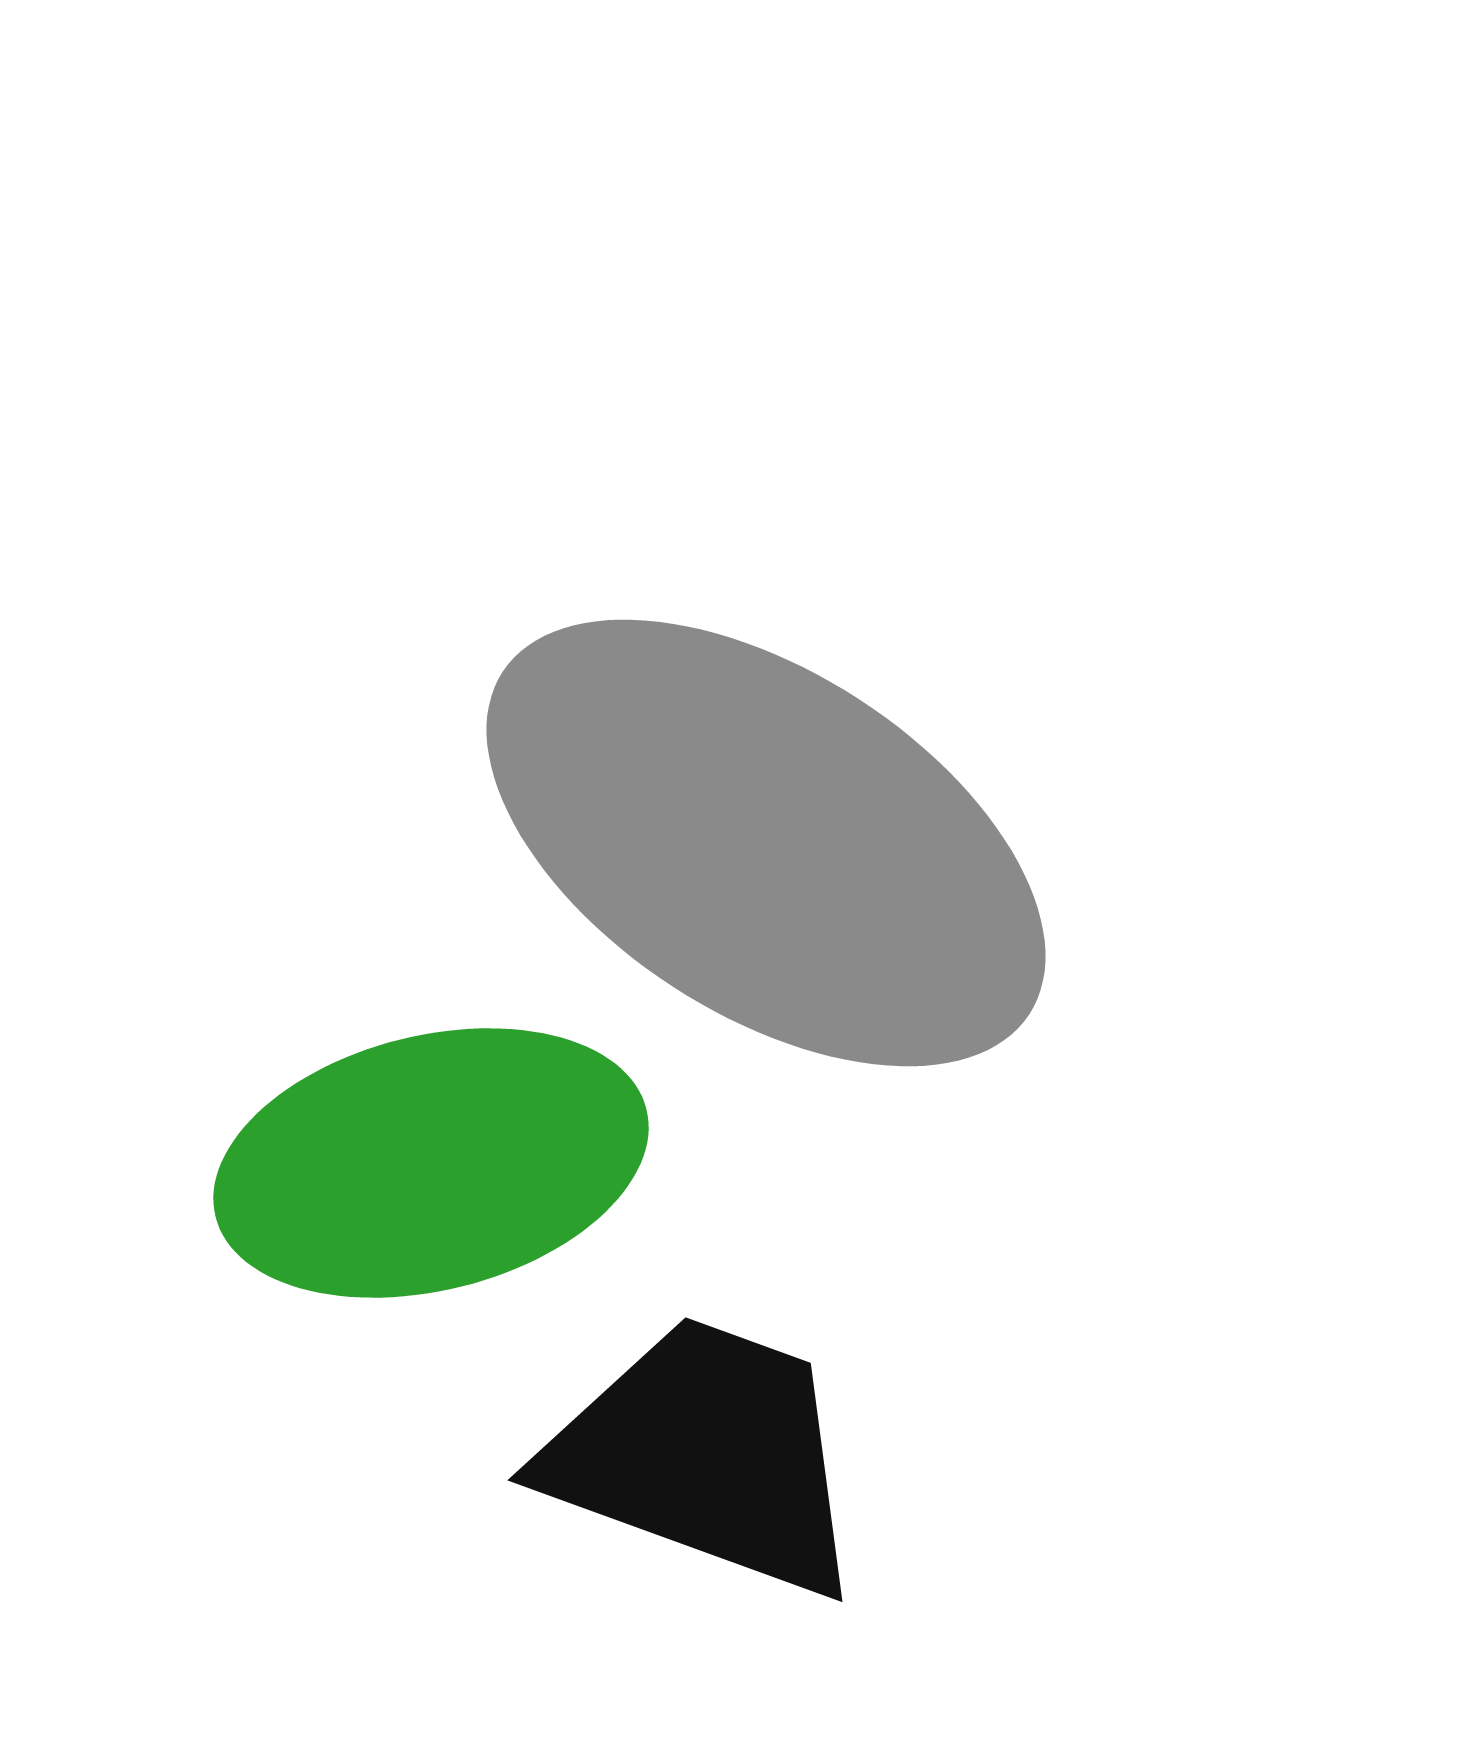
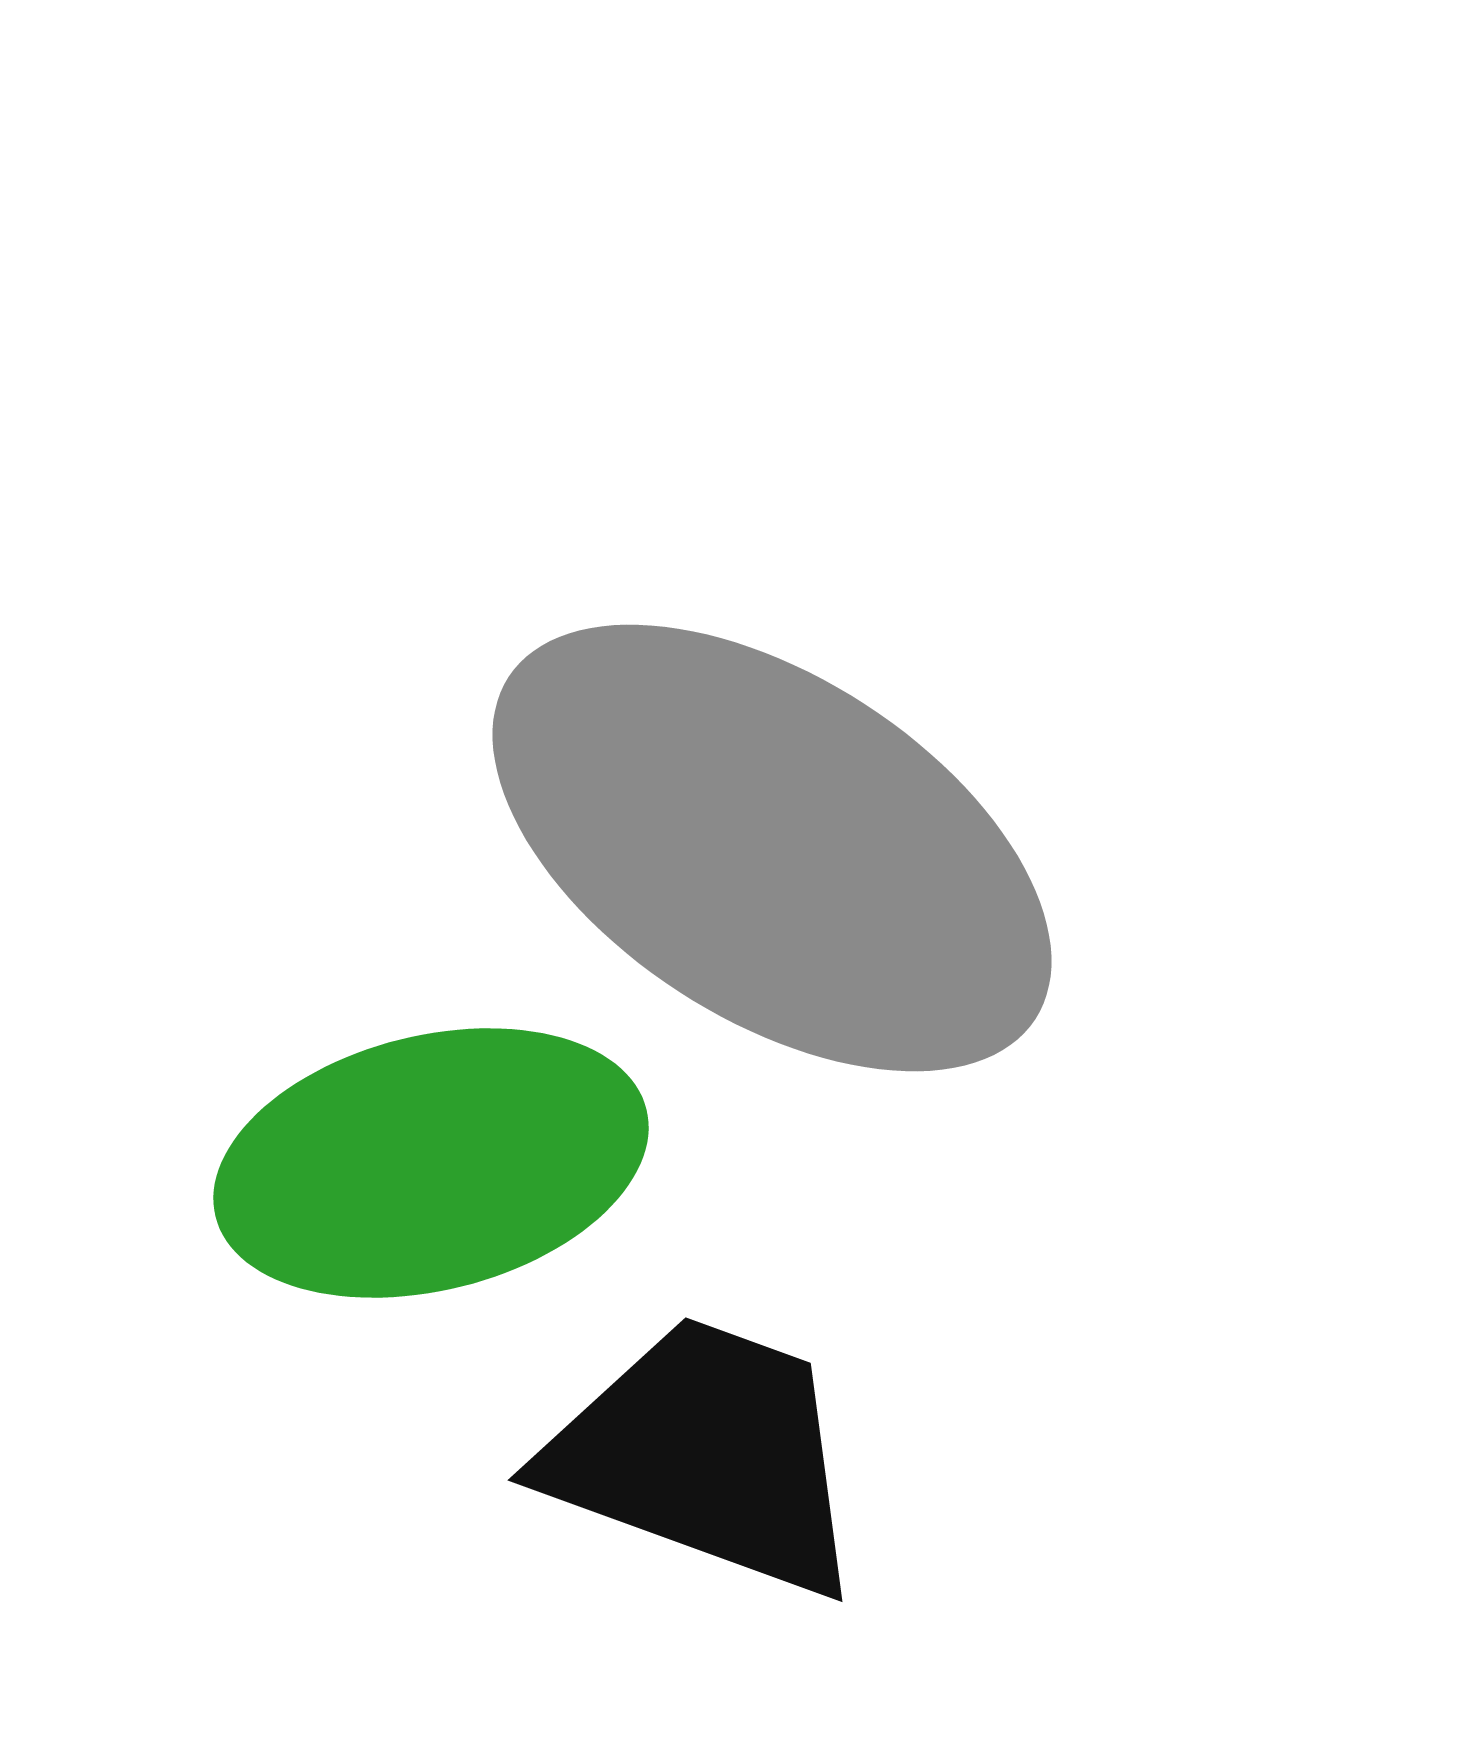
gray ellipse: moved 6 px right, 5 px down
